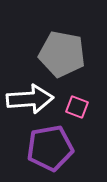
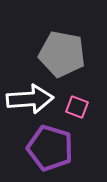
purple pentagon: rotated 27 degrees clockwise
